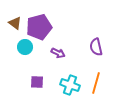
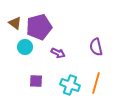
purple square: moved 1 px left, 1 px up
